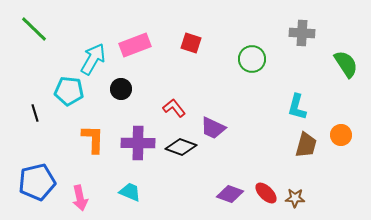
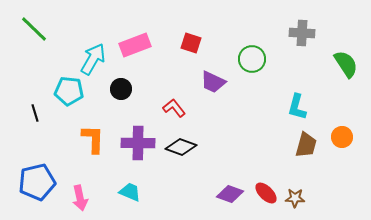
purple trapezoid: moved 46 px up
orange circle: moved 1 px right, 2 px down
